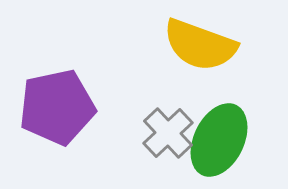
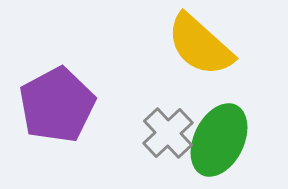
yellow semicircle: rotated 22 degrees clockwise
purple pentagon: moved 2 px up; rotated 16 degrees counterclockwise
